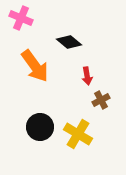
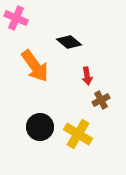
pink cross: moved 5 px left
